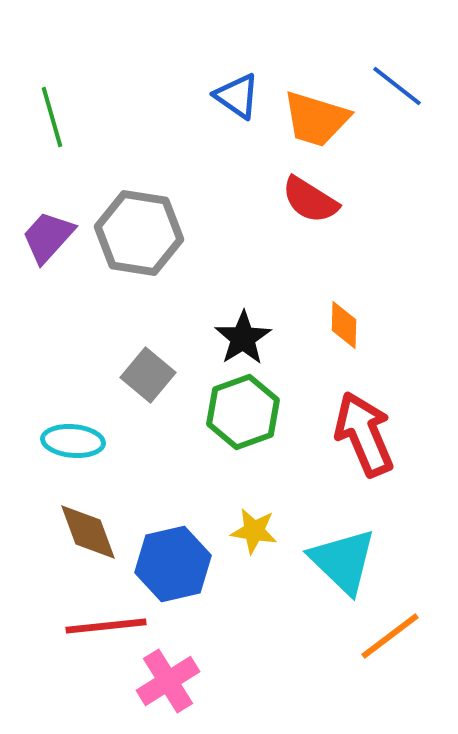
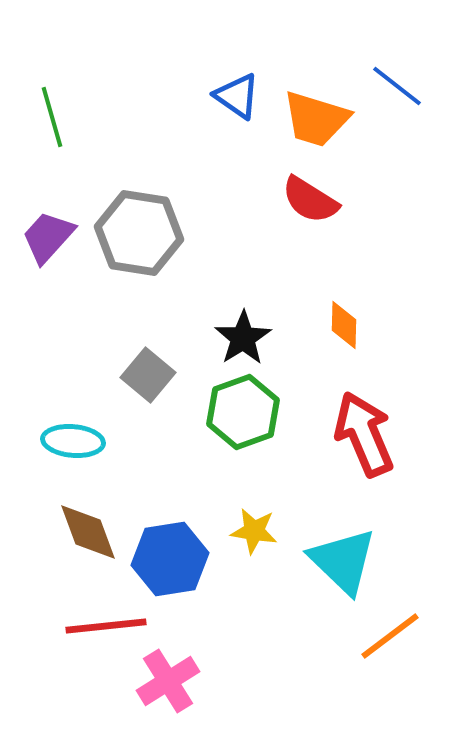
blue hexagon: moved 3 px left, 5 px up; rotated 4 degrees clockwise
